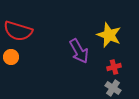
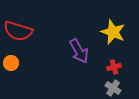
yellow star: moved 4 px right, 3 px up
orange circle: moved 6 px down
